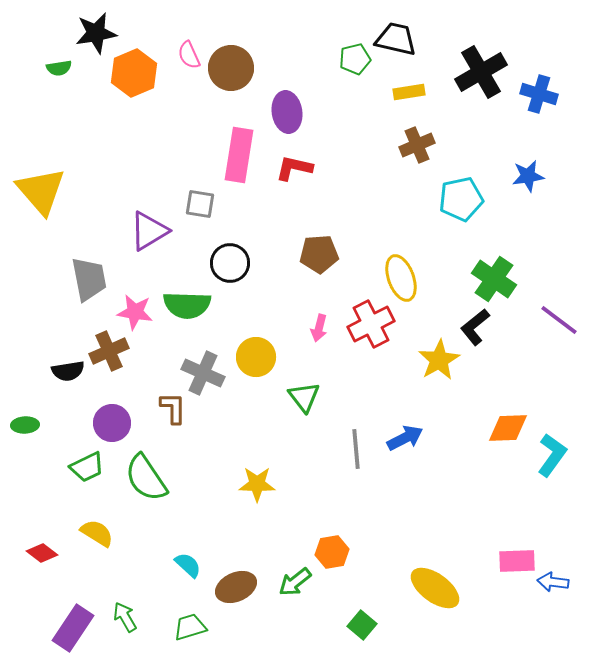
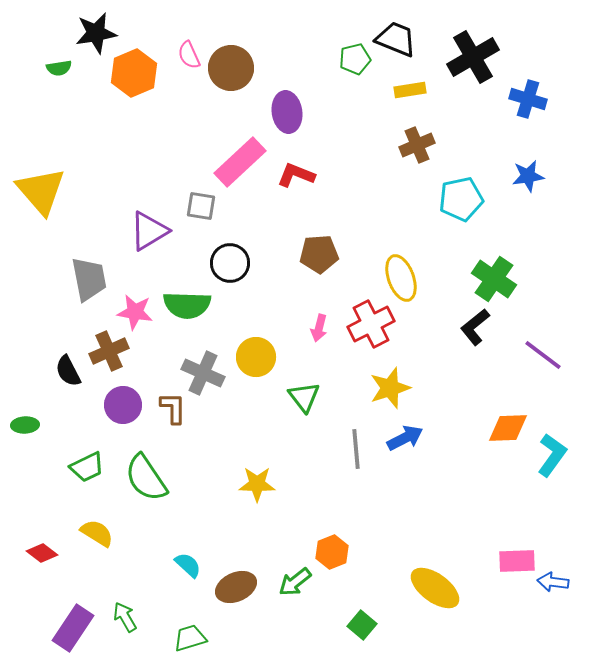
black trapezoid at (396, 39): rotated 9 degrees clockwise
black cross at (481, 72): moved 8 px left, 15 px up
yellow rectangle at (409, 92): moved 1 px right, 2 px up
blue cross at (539, 94): moved 11 px left, 5 px down
pink rectangle at (239, 155): moved 1 px right, 7 px down; rotated 38 degrees clockwise
red L-shape at (294, 168): moved 2 px right, 7 px down; rotated 9 degrees clockwise
gray square at (200, 204): moved 1 px right, 2 px down
purple line at (559, 320): moved 16 px left, 35 px down
yellow star at (439, 360): moved 49 px left, 28 px down; rotated 12 degrees clockwise
black semicircle at (68, 371): rotated 72 degrees clockwise
purple circle at (112, 423): moved 11 px right, 18 px up
orange hexagon at (332, 552): rotated 12 degrees counterclockwise
green trapezoid at (190, 627): moved 11 px down
